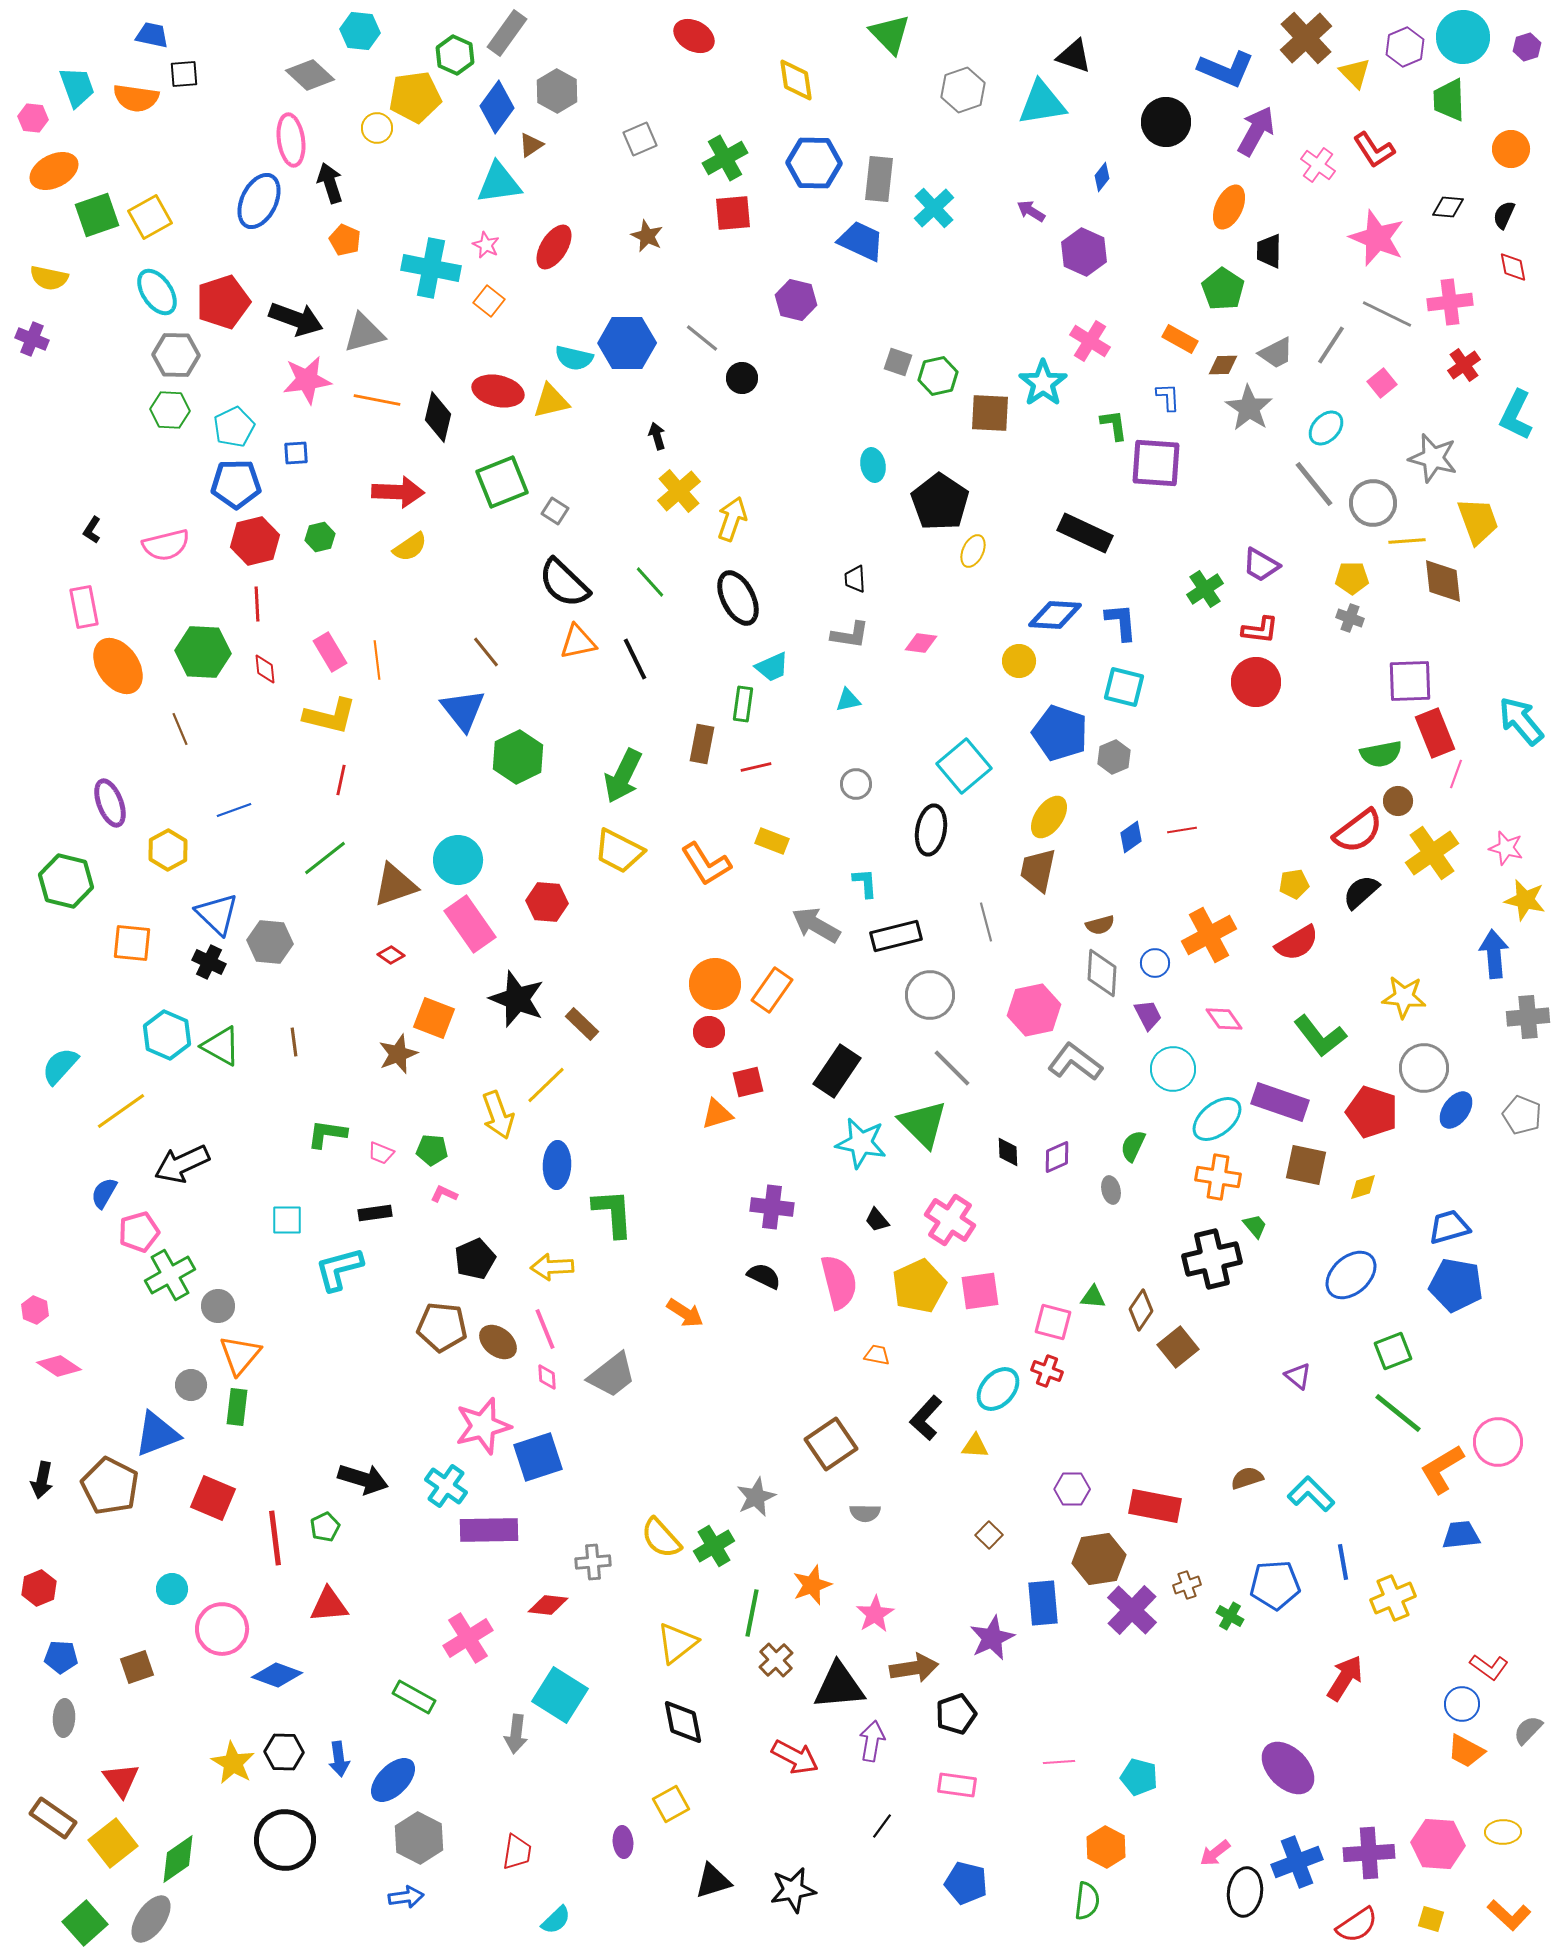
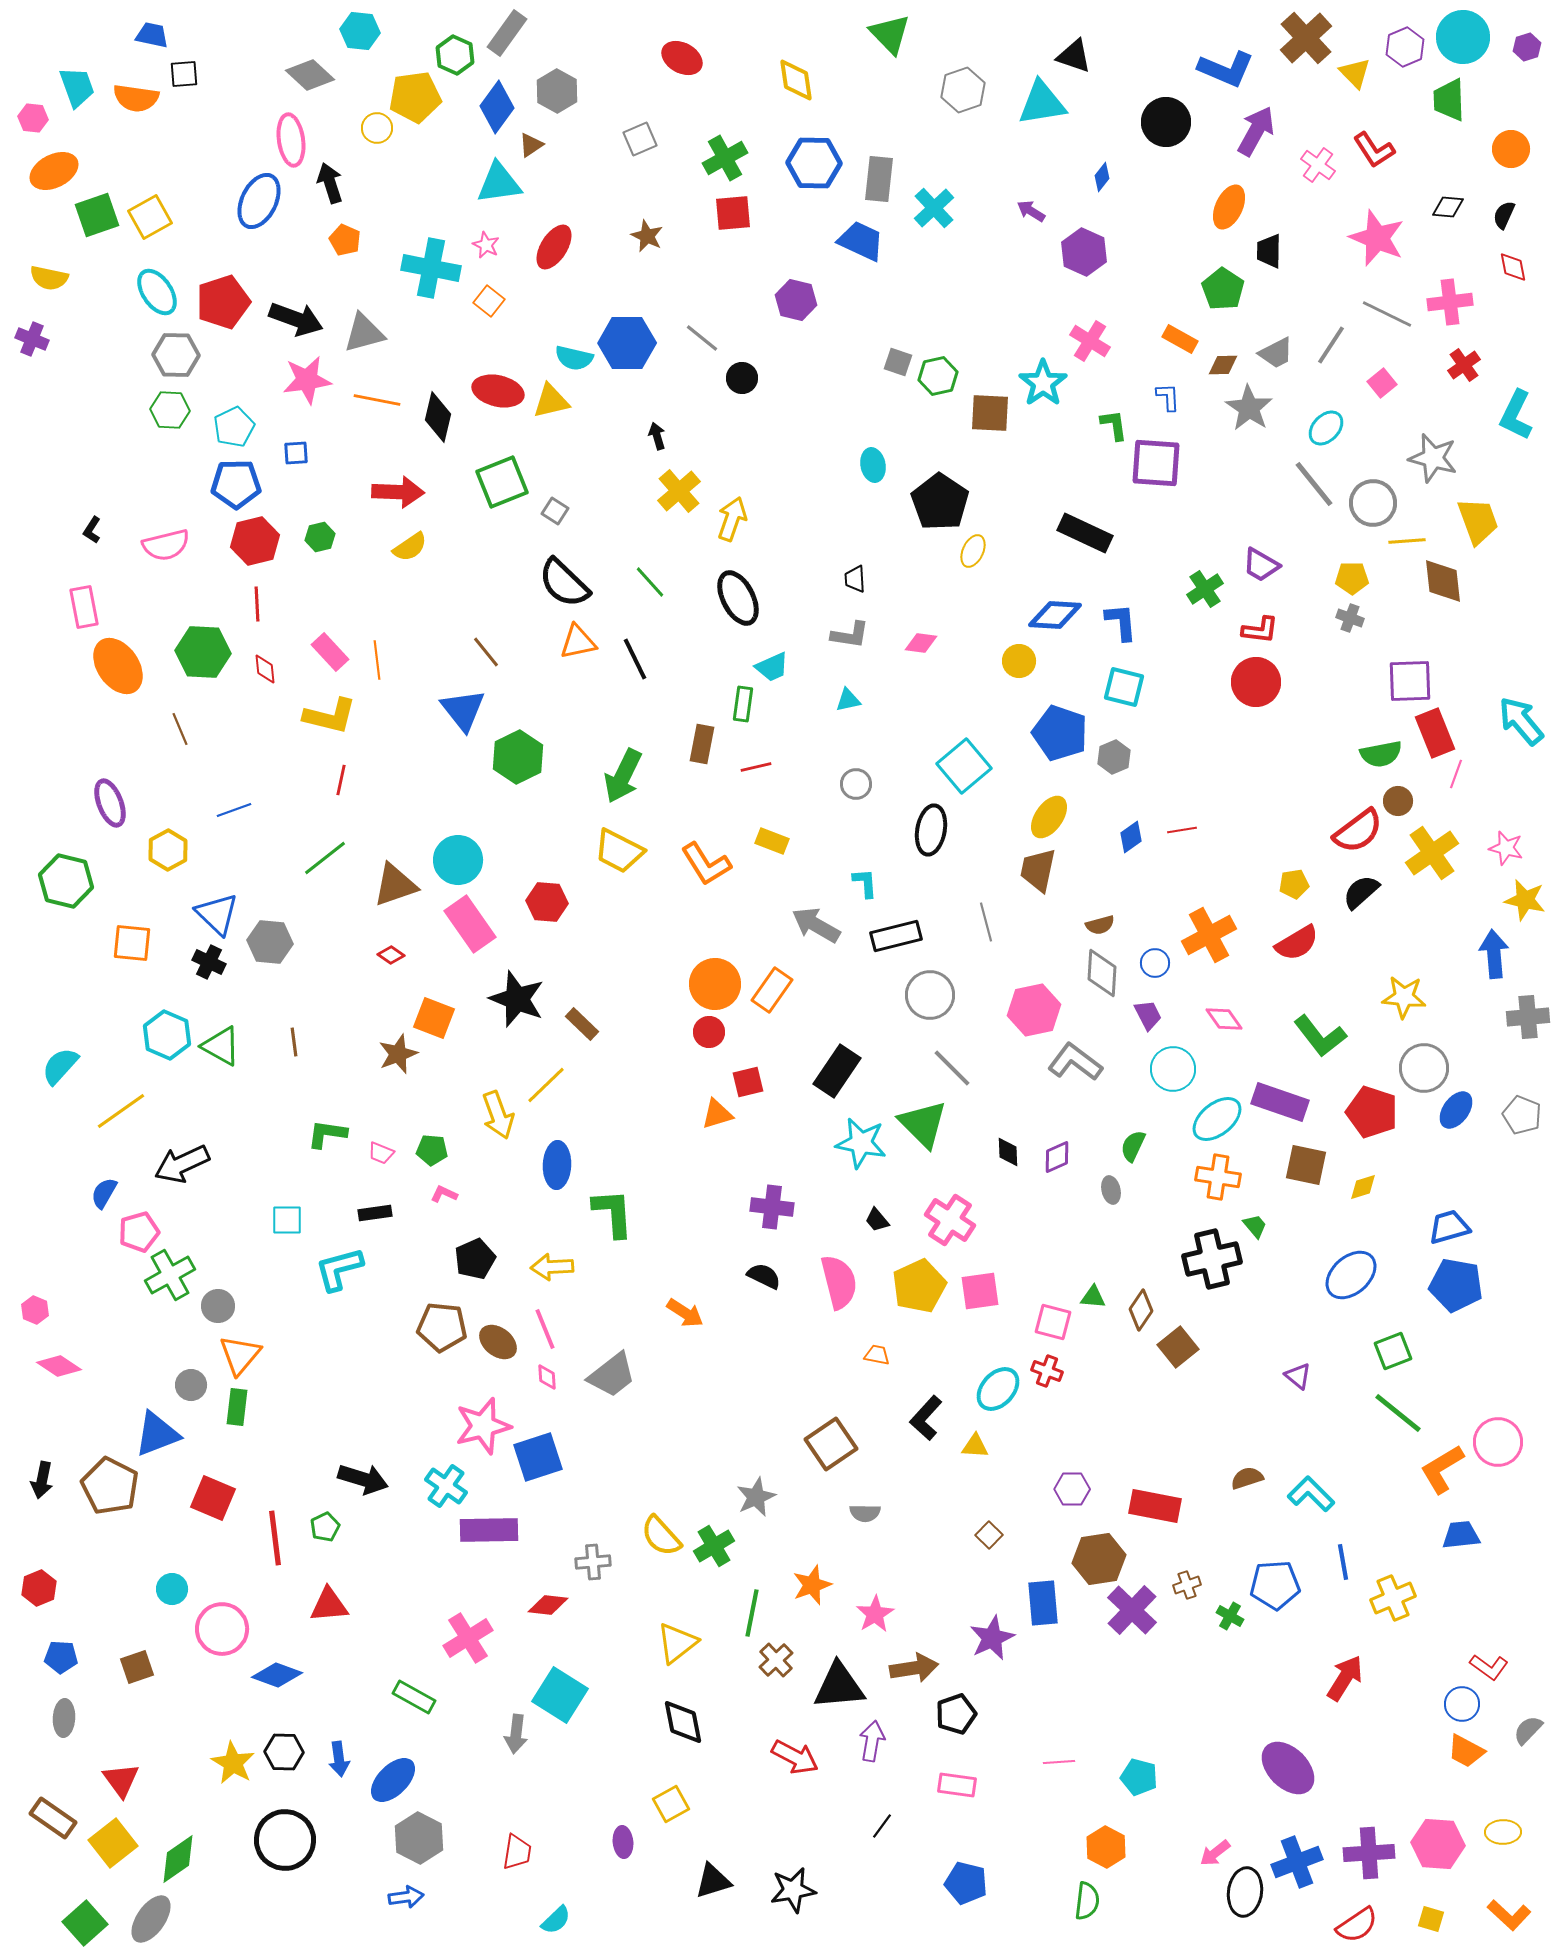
red ellipse at (694, 36): moved 12 px left, 22 px down
pink rectangle at (330, 652): rotated 12 degrees counterclockwise
yellow semicircle at (661, 1538): moved 2 px up
